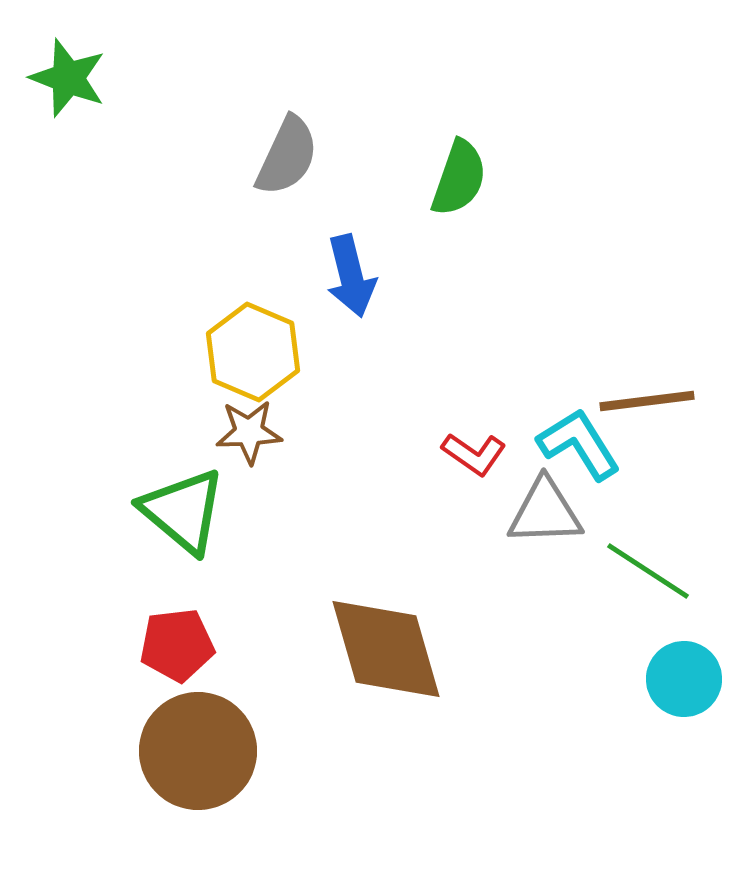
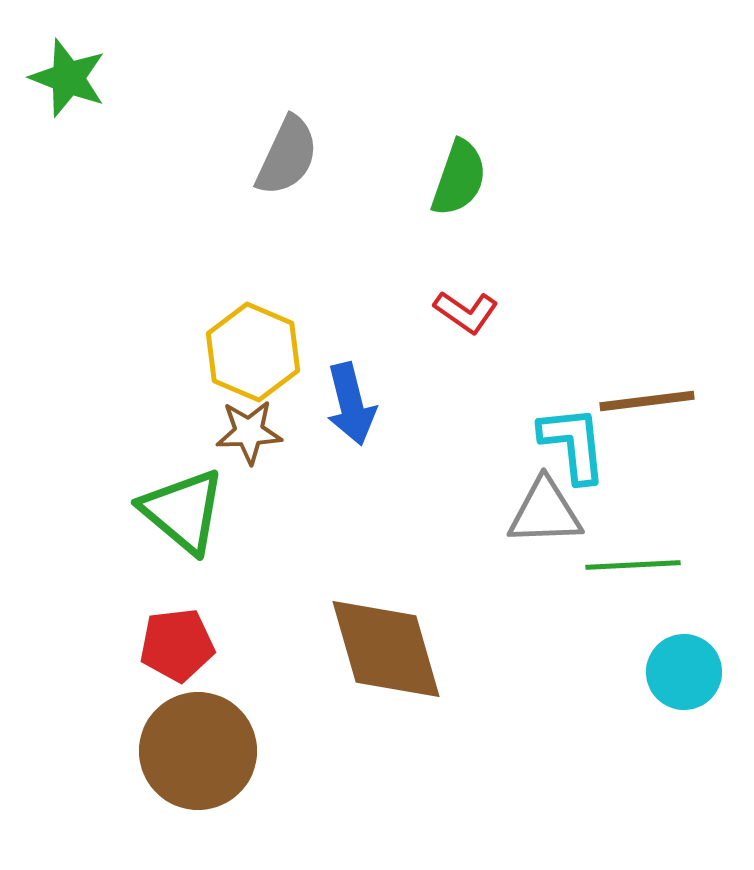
blue arrow: moved 128 px down
cyan L-shape: moved 6 px left; rotated 26 degrees clockwise
red L-shape: moved 8 px left, 142 px up
green line: moved 15 px left, 6 px up; rotated 36 degrees counterclockwise
cyan circle: moved 7 px up
